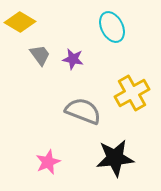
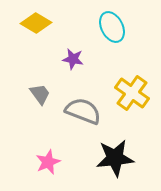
yellow diamond: moved 16 px right, 1 px down
gray trapezoid: moved 39 px down
yellow cross: rotated 24 degrees counterclockwise
